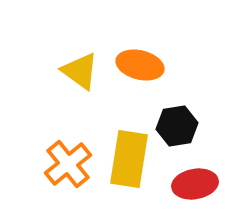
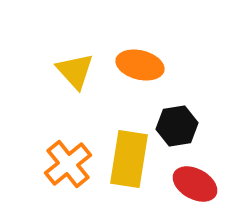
yellow triangle: moved 5 px left; rotated 12 degrees clockwise
red ellipse: rotated 39 degrees clockwise
